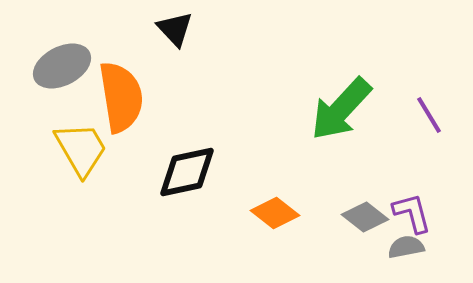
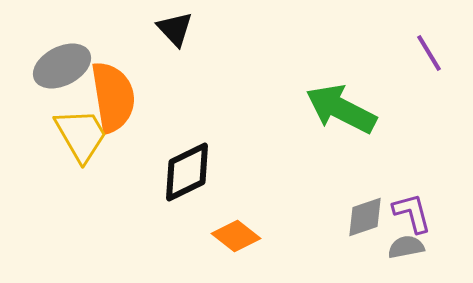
orange semicircle: moved 8 px left
green arrow: rotated 74 degrees clockwise
purple line: moved 62 px up
yellow trapezoid: moved 14 px up
black diamond: rotated 14 degrees counterclockwise
orange diamond: moved 39 px left, 23 px down
gray diamond: rotated 57 degrees counterclockwise
